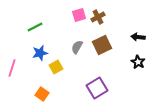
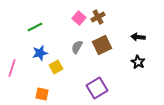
pink square: moved 3 px down; rotated 32 degrees counterclockwise
orange square: rotated 24 degrees counterclockwise
